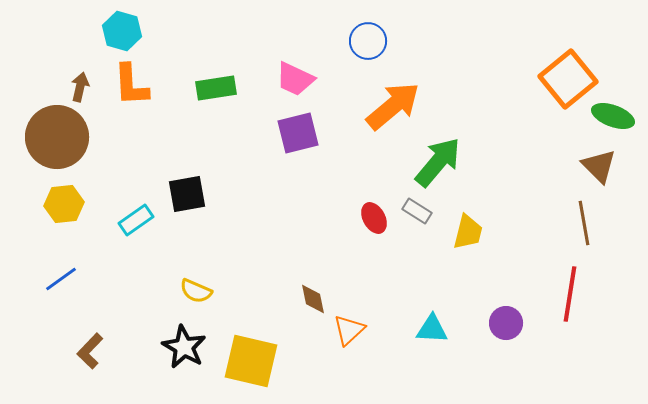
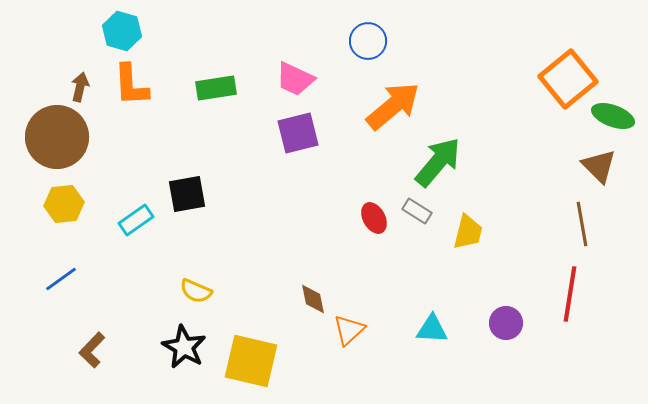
brown line: moved 2 px left, 1 px down
brown L-shape: moved 2 px right, 1 px up
